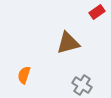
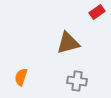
orange semicircle: moved 3 px left, 2 px down
gray cross: moved 5 px left, 4 px up; rotated 24 degrees counterclockwise
